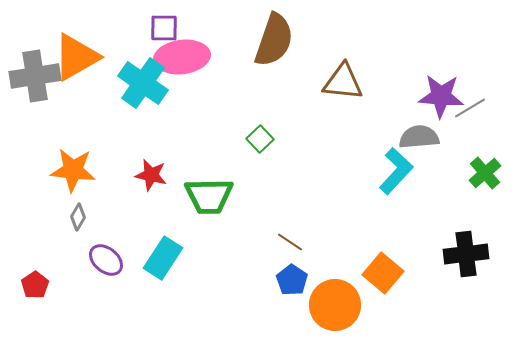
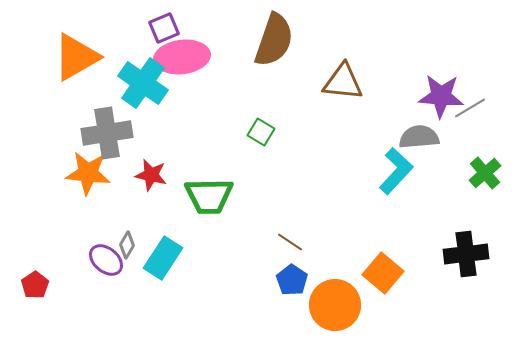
purple square: rotated 24 degrees counterclockwise
gray cross: moved 72 px right, 57 px down
green square: moved 1 px right, 7 px up; rotated 16 degrees counterclockwise
orange star: moved 15 px right, 3 px down
gray diamond: moved 49 px right, 28 px down
